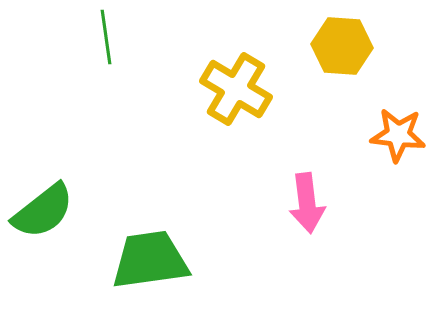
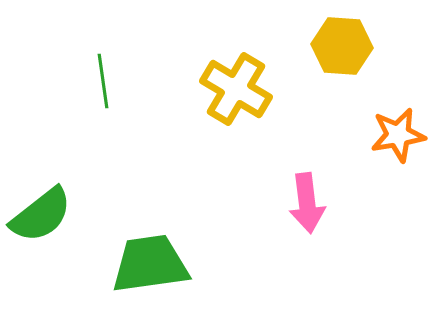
green line: moved 3 px left, 44 px down
orange star: rotated 16 degrees counterclockwise
green semicircle: moved 2 px left, 4 px down
green trapezoid: moved 4 px down
